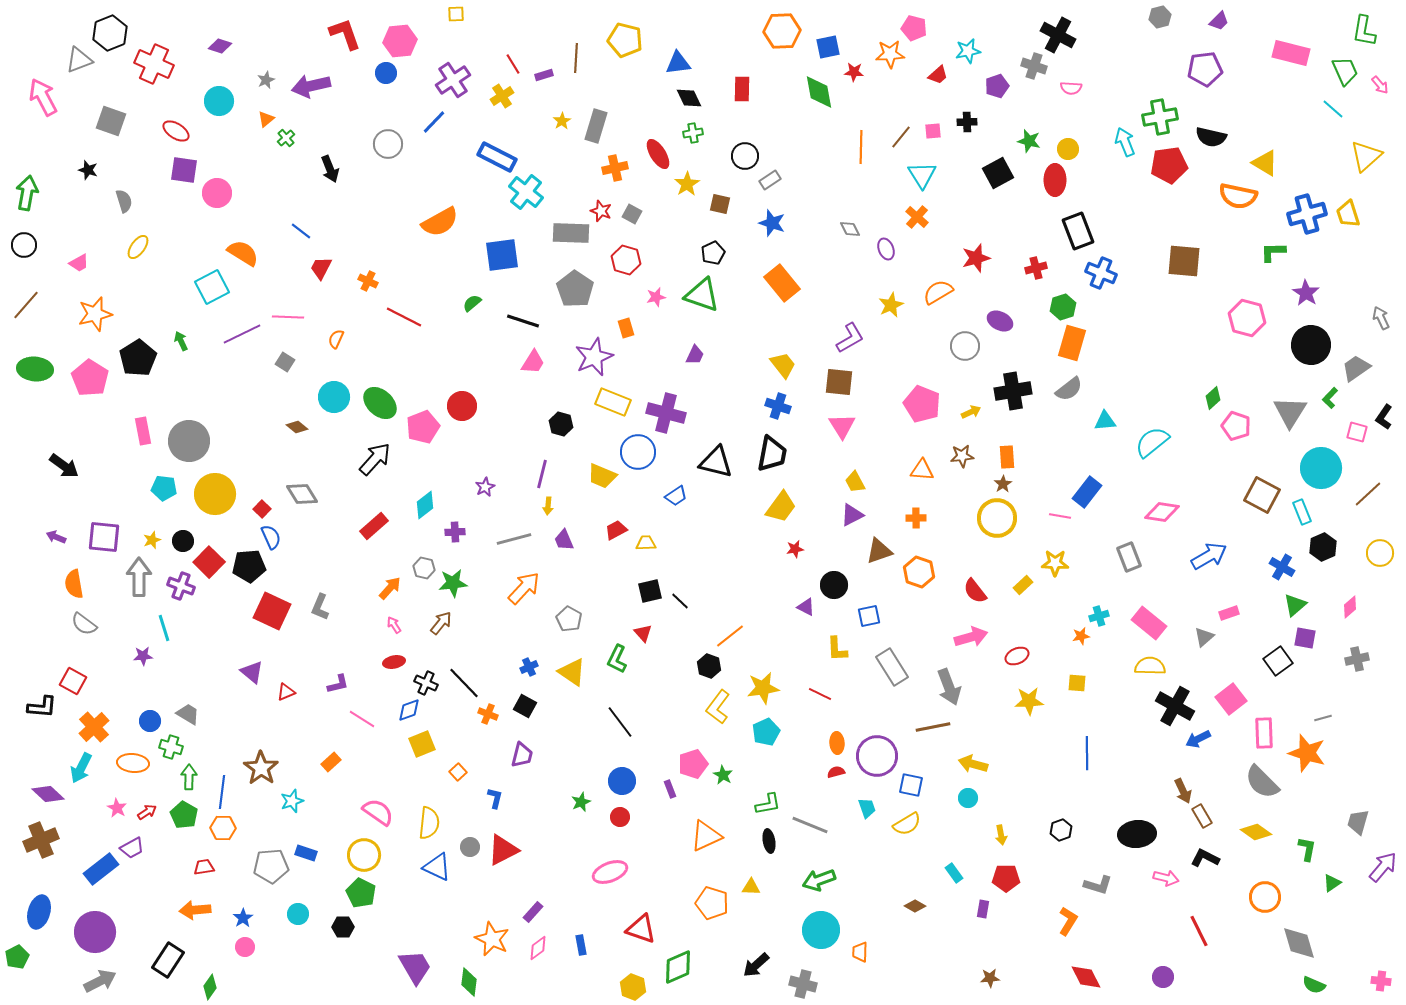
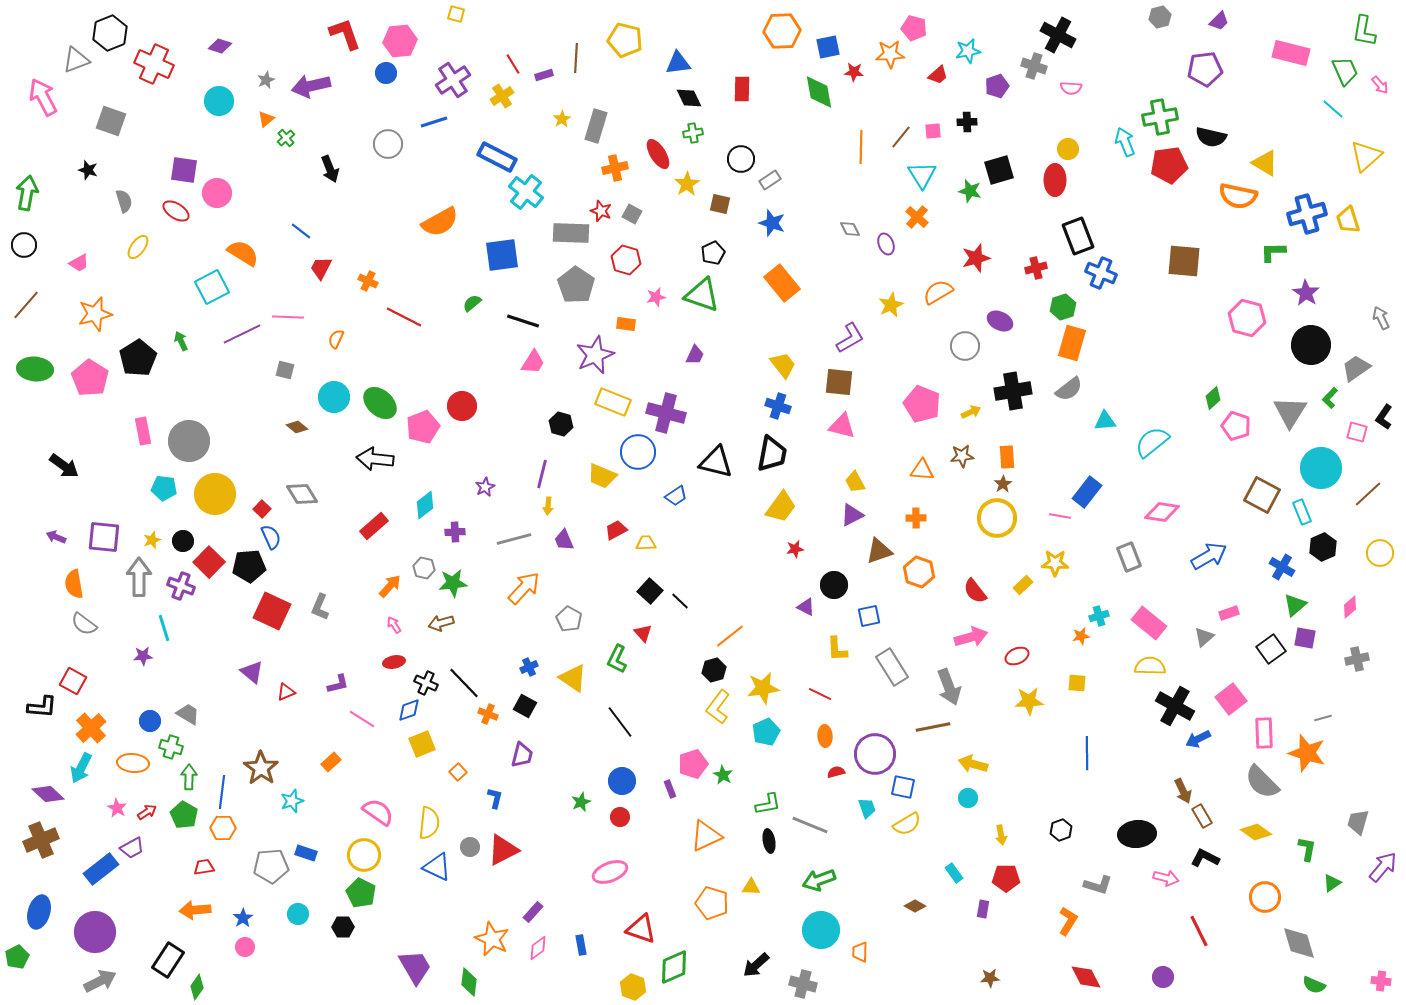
yellow square at (456, 14): rotated 18 degrees clockwise
gray triangle at (79, 60): moved 3 px left
yellow star at (562, 121): moved 2 px up
blue line at (434, 122): rotated 28 degrees clockwise
red ellipse at (176, 131): moved 80 px down
green star at (1029, 141): moved 59 px left, 50 px down
black circle at (745, 156): moved 4 px left, 3 px down
black square at (998, 173): moved 1 px right, 3 px up; rotated 12 degrees clockwise
yellow trapezoid at (1348, 214): moved 6 px down
black rectangle at (1078, 231): moved 5 px down
purple ellipse at (886, 249): moved 5 px up
gray pentagon at (575, 289): moved 1 px right, 4 px up
orange rectangle at (626, 328): moved 4 px up; rotated 66 degrees counterclockwise
purple star at (594, 357): moved 1 px right, 2 px up
gray square at (285, 362): moved 8 px down; rotated 18 degrees counterclockwise
pink triangle at (842, 426): rotated 44 degrees counterclockwise
black arrow at (375, 459): rotated 126 degrees counterclockwise
orange arrow at (390, 588): moved 2 px up
black square at (650, 591): rotated 35 degrees counterclockwise
brown arrow at (441, 623): rotated 145 degrees counterclockwise
black square at (1278, 661): moved 7 px left, 12 px up
black hexagon at (709, 666): moved 5 px right, 4 px down; rotated 25 degrees clockwise
yellow triangle at (572, 672): moved 1 px right, 6 px down
orange cross at (94, 727): moved 3 px left, 1 px down
orange ellipse at (837, 743): moved 12 px left, 7 px up
purple circle at (877, 756): moved 2 px left, 2 px up
blue square at (911, 785): moved 8 px left, 2 px down
green diamond at (678, 967): moved 4 px left
green diamond at (210, 987): moved 13 px left
